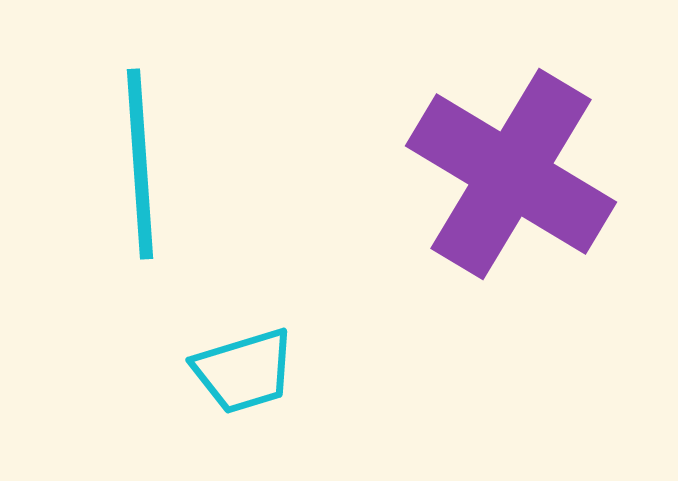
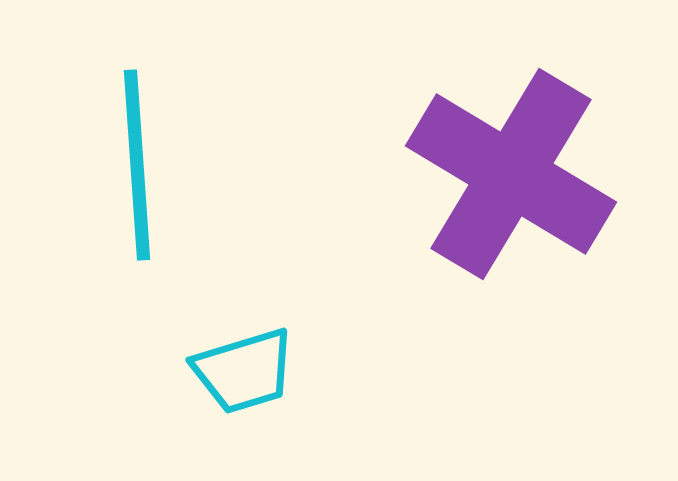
cyan line: moved 3 px left, 1 px down
